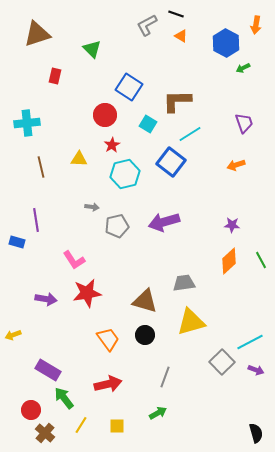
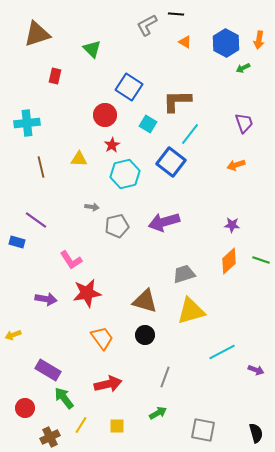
black line at (176, 14): rotated 14 degrees counterclockwise
orange arrow at (256, 25): moved 3 px right, 15 px down
orange triangle at (181, 36): moved 4 px right, 6 px down
cyan line at (190, 134): rotated 20 degrees counterclockwise
purple line at (36, 220): rotated 45 degrees counterclockwise
pink L-shape at (74, 260): moved 3 px left
green line at (261, 260): rotated 42 degrees counterclockwise
gray trapezoid at (184, 283): moved 9 px up; rotated 10 degrees counterclockwise
yellow triangle at (191, 322): moved 11 px up
orange trapezoid at (108, 339): moved 6 px left, 1 px up
cyan line at (250, 342): moved 28 px left, 10 px down
gray square at (222, 362): moved 19 px left, 68 px down; rotated 35 degrees counterclockwise
red circle at (31, 410): moved 6 px left, 2 px up
brown cross at (45, 433): moved 5 px right, 4 px down; rotated 24 degrees clockwise
